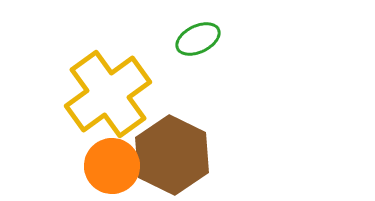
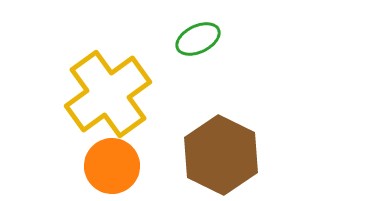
brown hexagon: moved 49 px right
